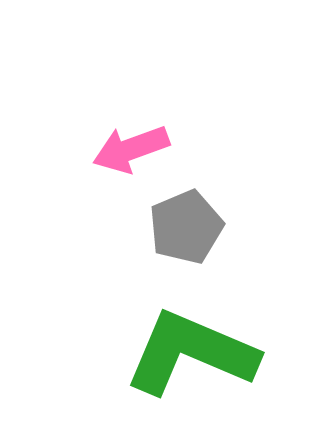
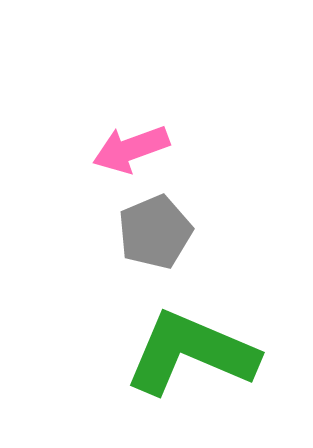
gray pentagon: moved 31 px left, 5 px down
